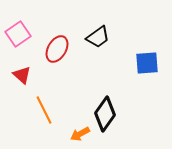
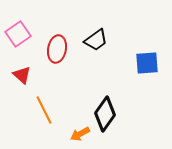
black trapezoid: moved 2 px left, 3 px down
red ellipse: rotated 20 degrees counterclockwise
